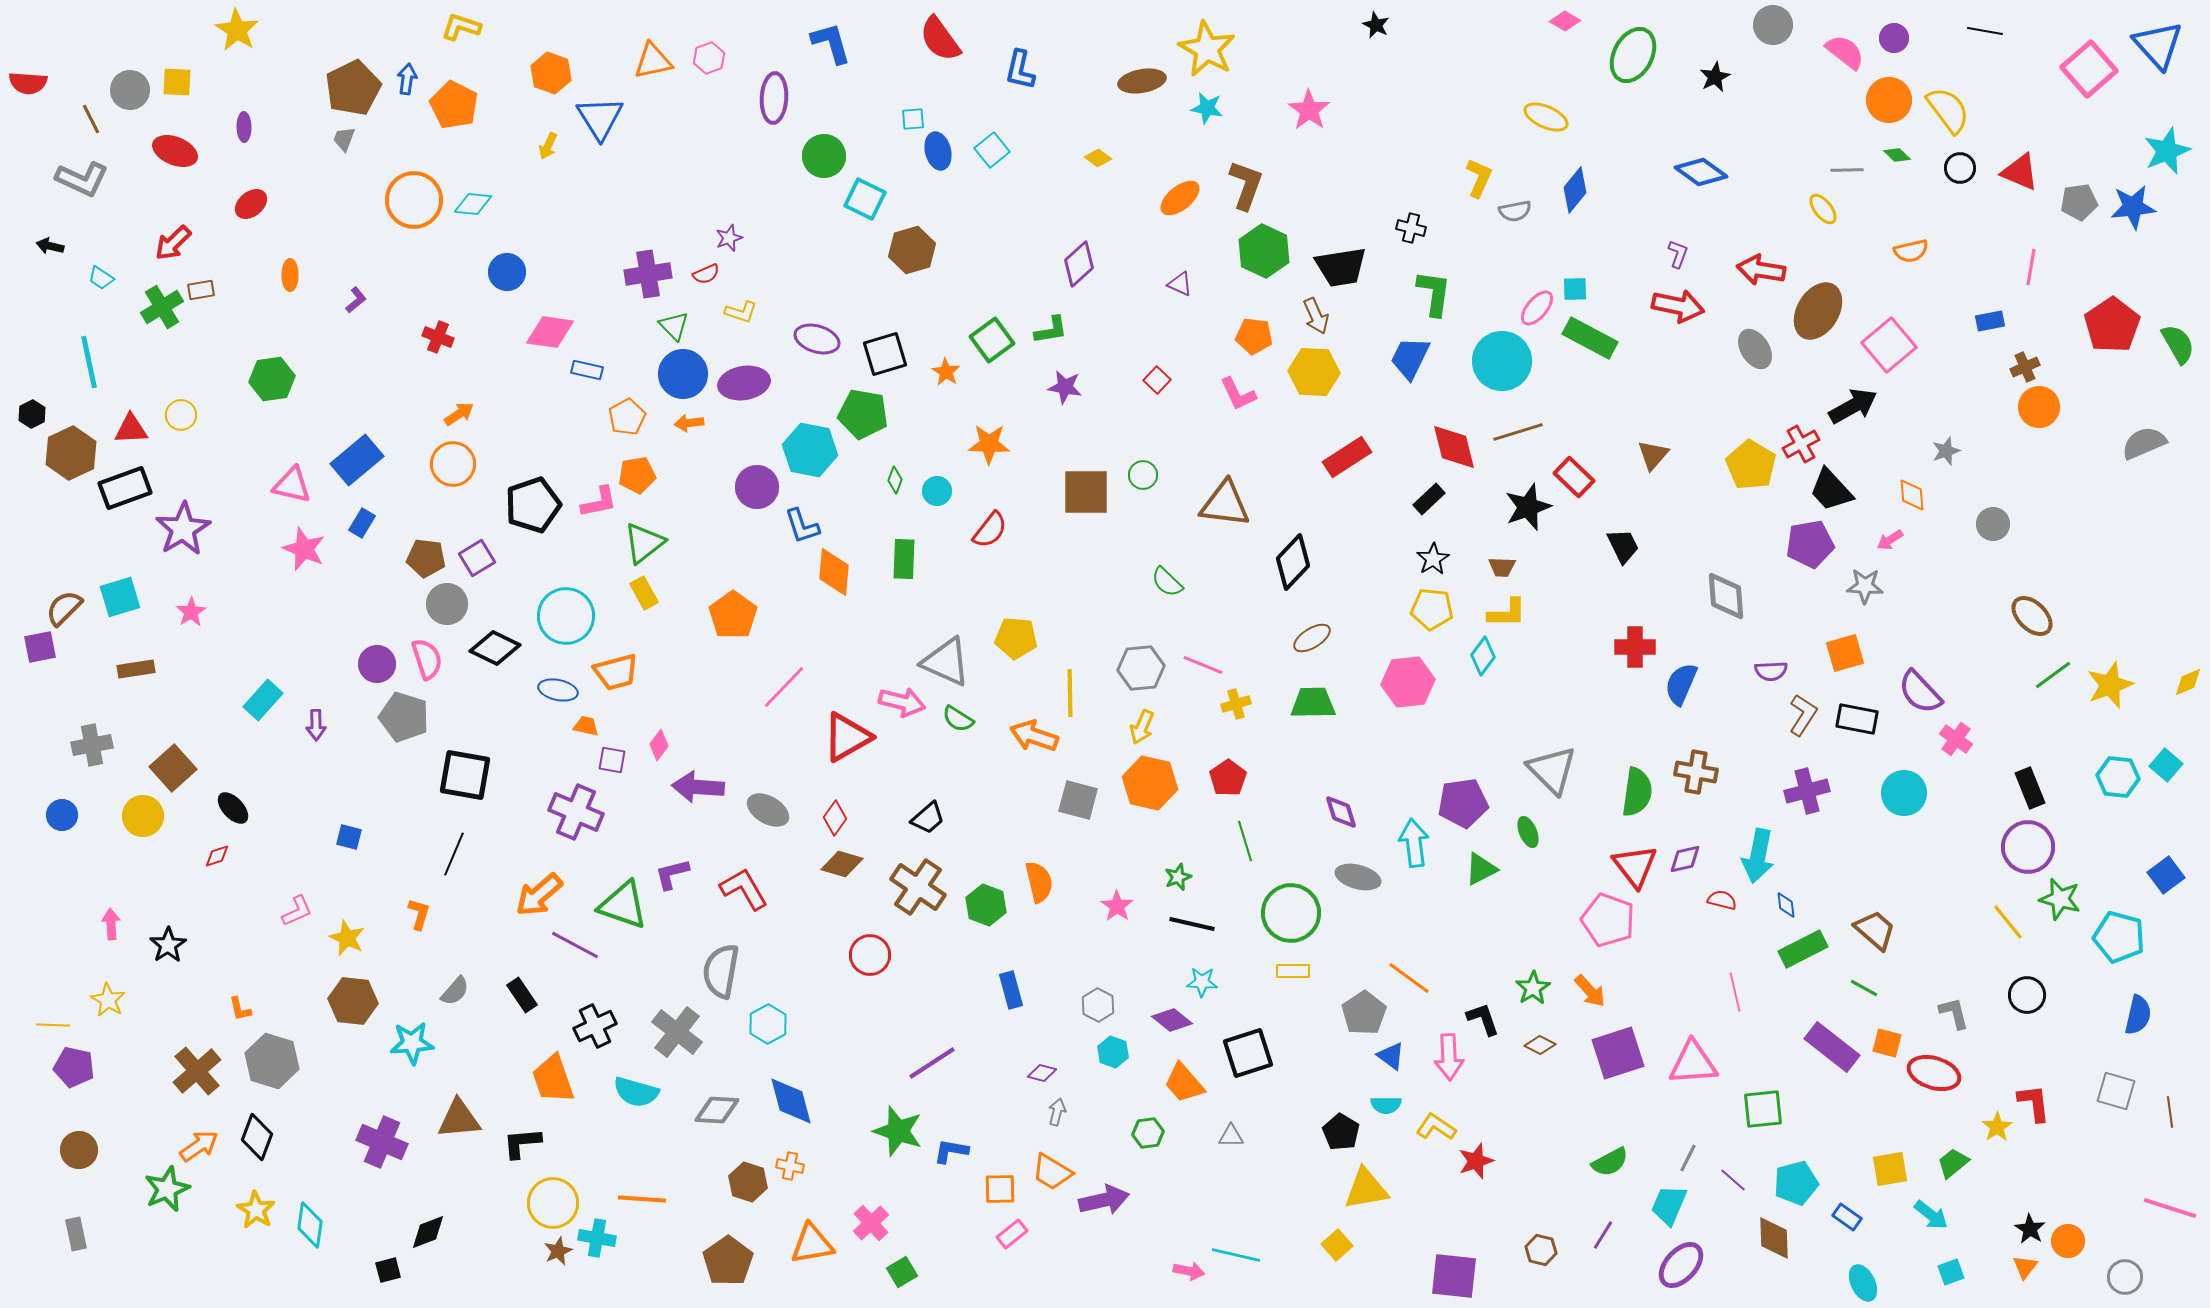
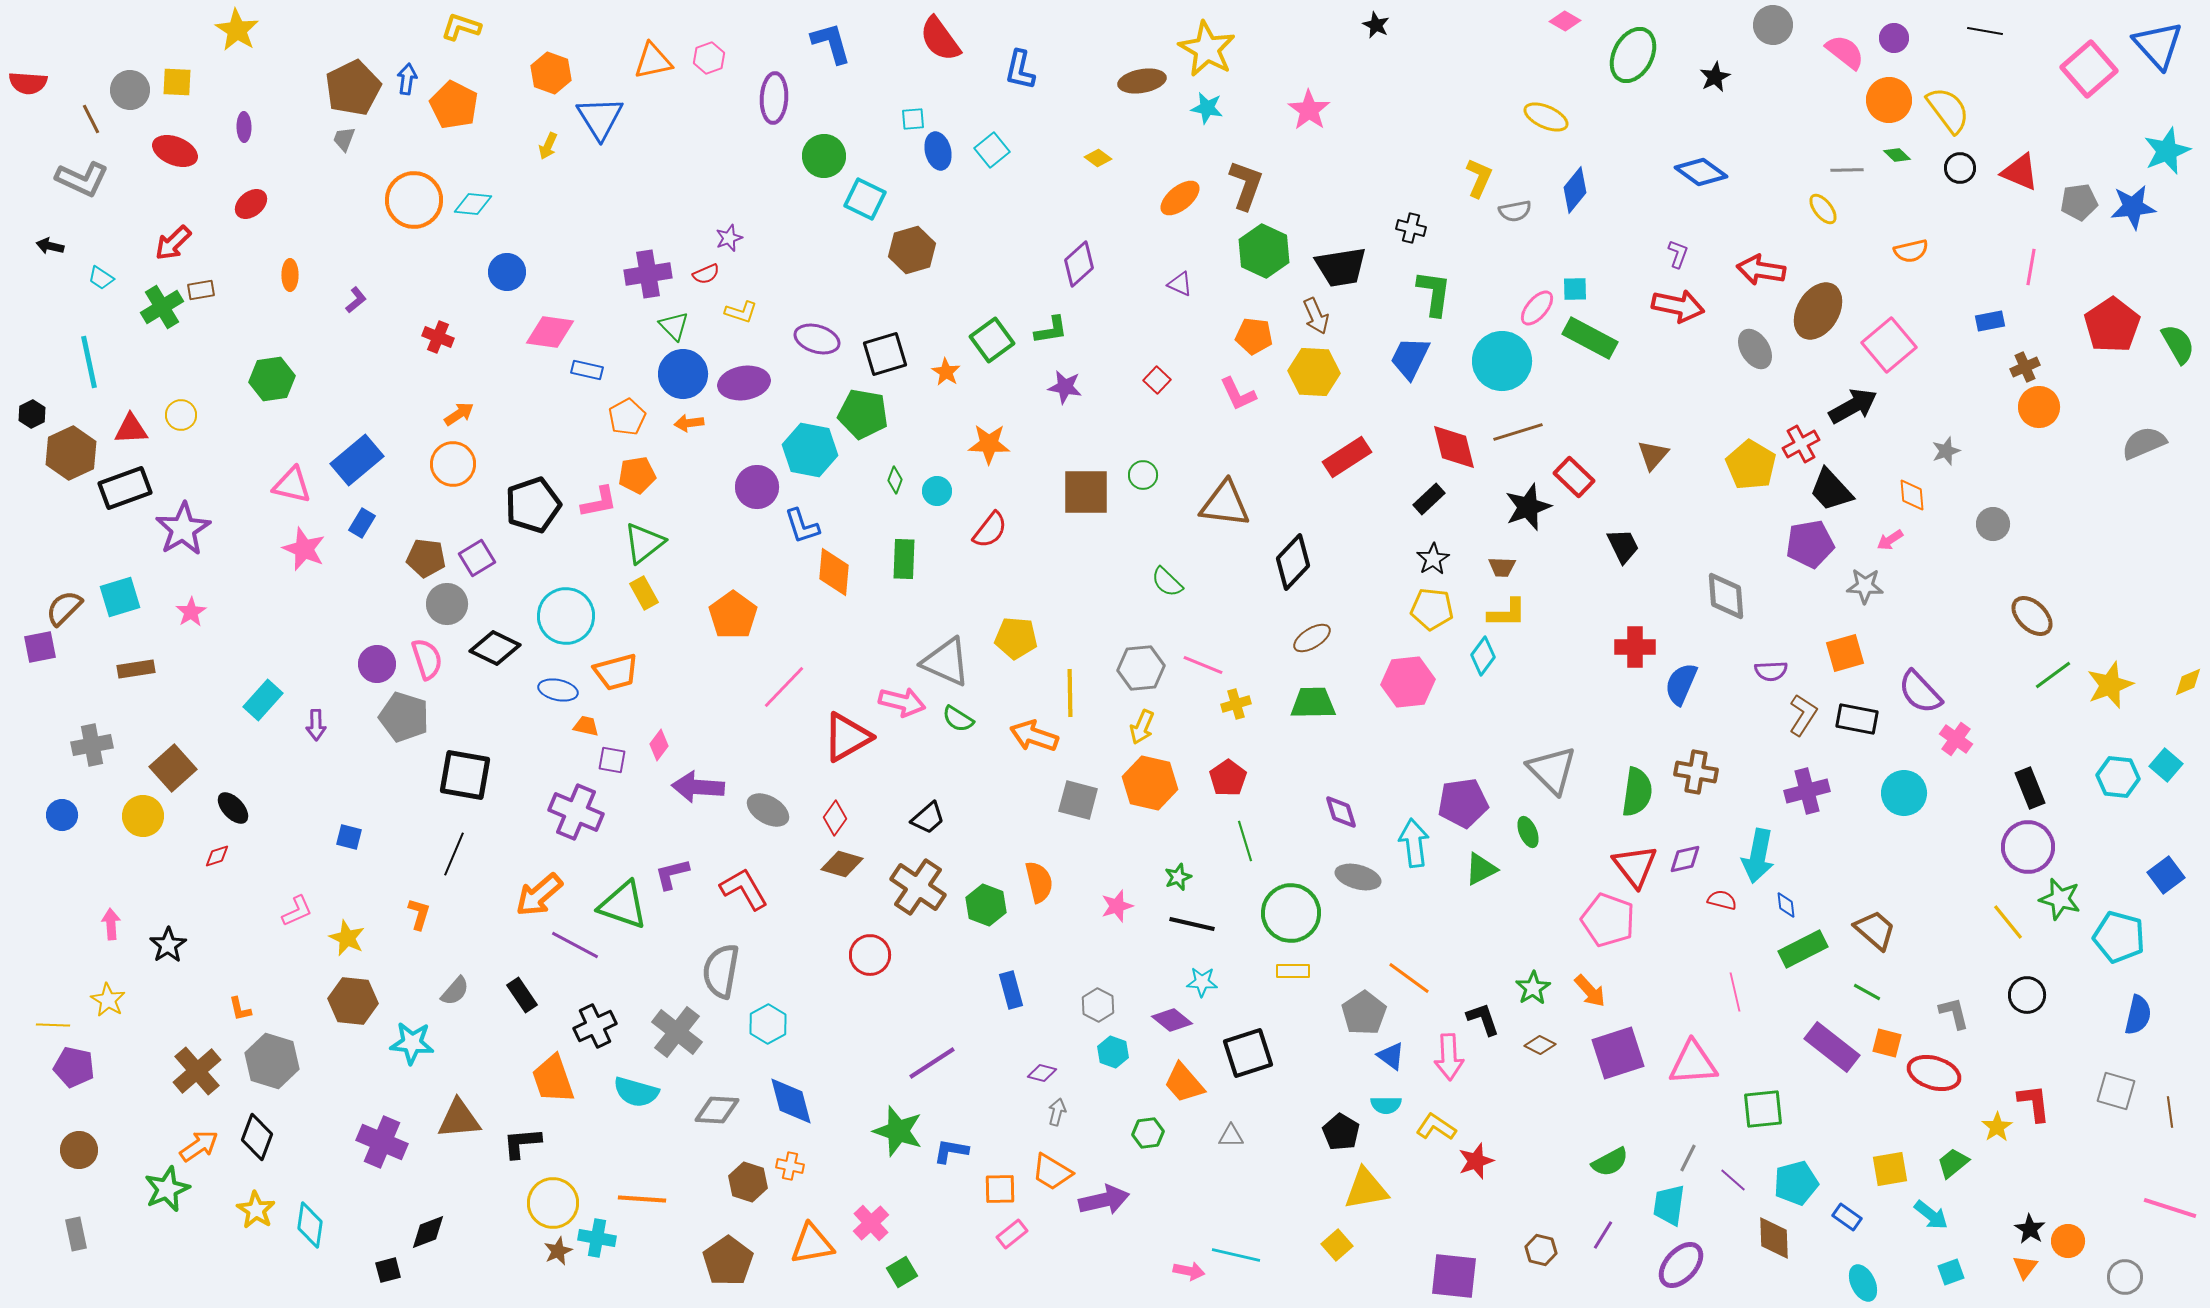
pink star at (1117, 906): rotated 20 degrees clockwise
green line at (1864, 988): moved 3 px right, 4 px down
cyan star at (412, 1043): rotated 9 degrees clockwise
cyan trapezoid at (1669, 1205): rotated 15 degrees counterclockwise
